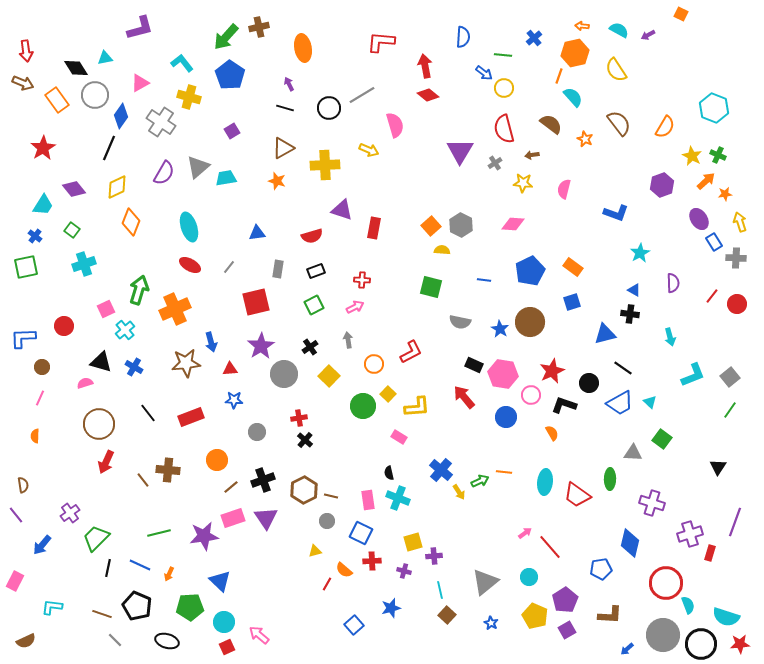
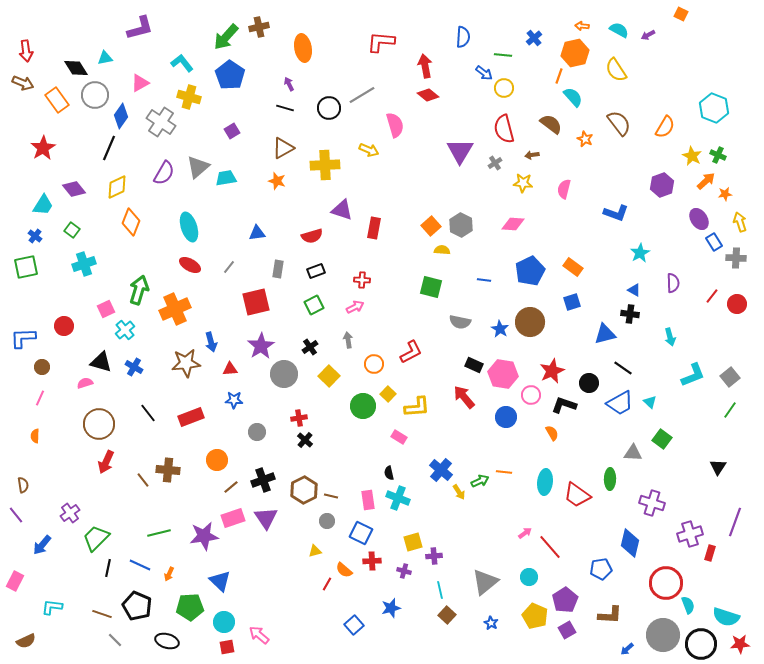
red square at (227, 647): rotated 14 degrees clockwise
